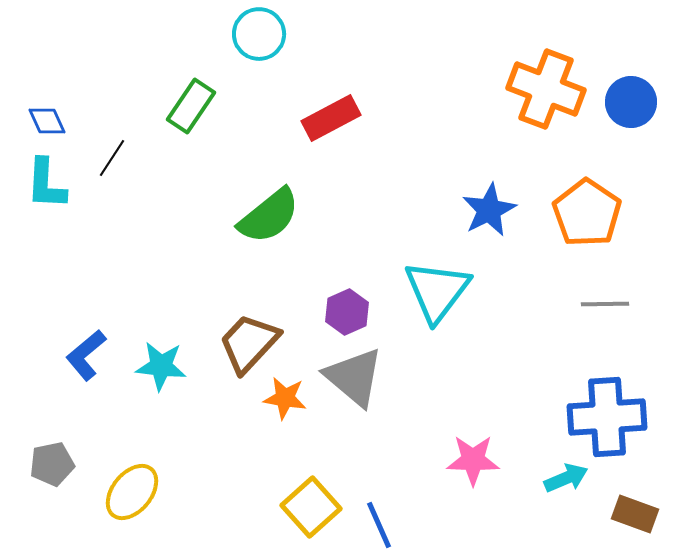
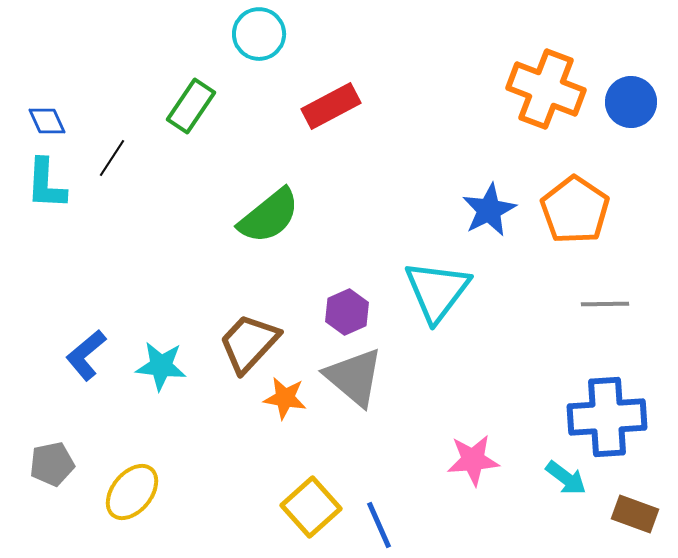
red rectangle: moved 12 px up
orange pentagon: moved 12 px left, 3 px up
pink star: rotated 6 degrees counterclockwise
cyan arrow: rotated 60 degrees clockwise
